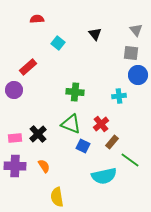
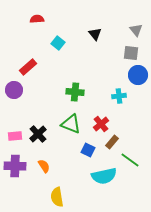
pink rectangle: moved 2 px up
blue square: moved 5 px right, 4 px down
